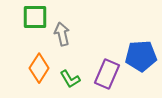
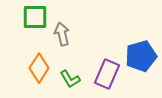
blue pentagon: rotated 12 degrees counterclockwise
